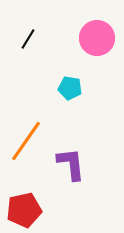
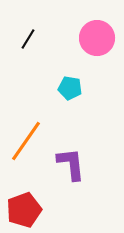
red pentagon: rotated 8 degrees counterclockwise
